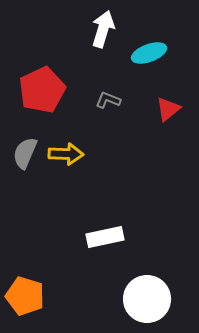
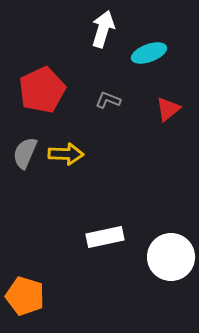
white circle: moved 24 px right, 42 px up
